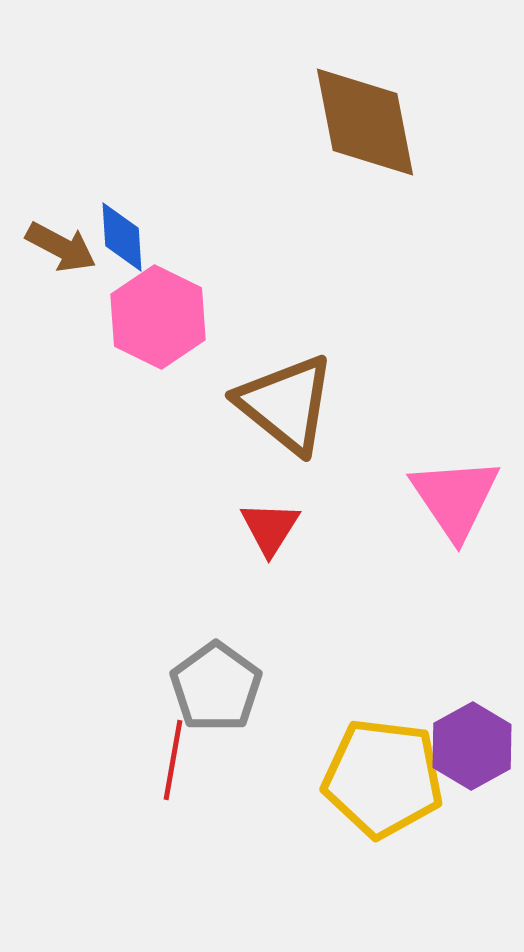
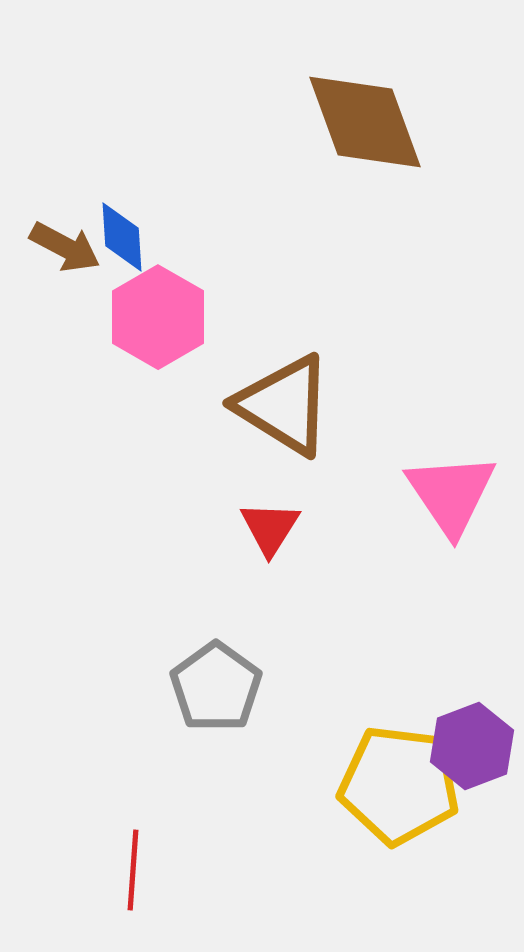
brown diamond: rotated 9 degrees counterclockwise
brown arrow: moved 4 px right
pink hexagon: rotated 4 degrees clockwise
brown triangle: moved 2 px left, 1 px down; rotated 7 degrees counterclockwise
pink triangle: moved 4 px left, 4 px up
purple hexagon: rotated 8 degrees clockwise
red line: moved 40 px left, 110 px down; rotated 6 degrees counterclockwise
yellow pentagon: moved 16 px right, 7 px down
